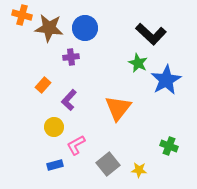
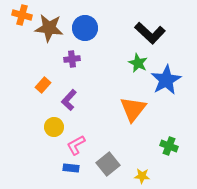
black L-shape: moved 1 px left, 1 px up
purple cross: moved 1 px right, 2 px down
orange triangle: moved 15 px right, 1 px down
blue rectangle: moved 16 px right, 3 px down; rotated 21 degrees clockwise
yellow star: moved 3 px right, 6 px down
